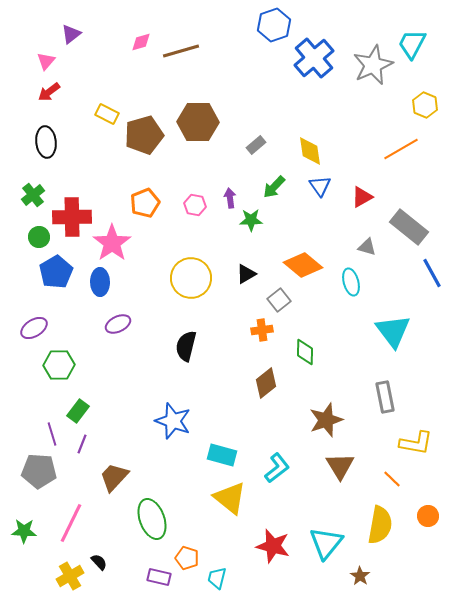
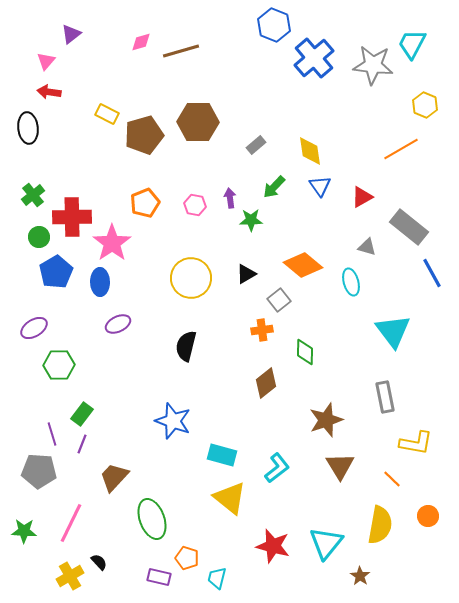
blue hexagon at (274, 25): rotated 20 degrees counterclockwise
gray star at (373, 65): rotated 30 degrees clockwise
red arrow at (49, 92): rotated 45 degrees clockwise
black ellipse at (46, 142): moved 18 px left, 14 px up
green rectangle at (78, 411): moved 4 px right, 3 px down
